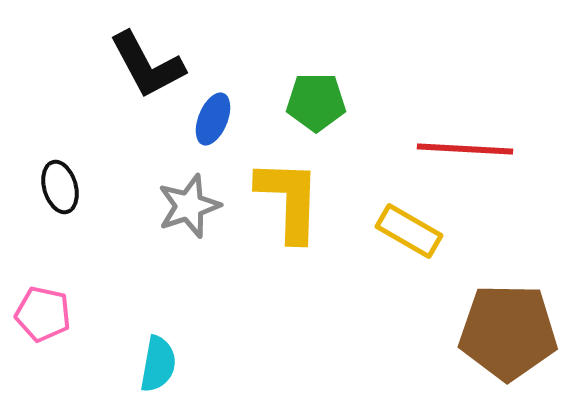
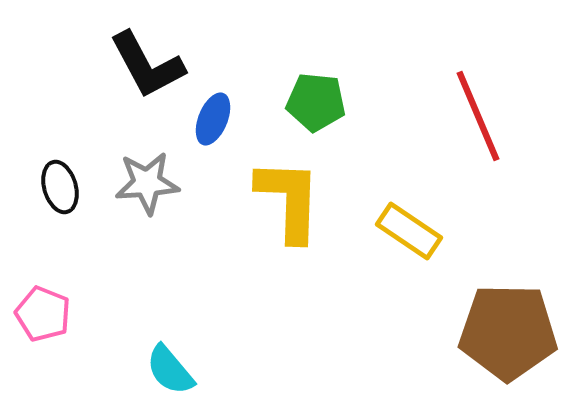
green pentagon: rotated 6 degrees clockwise
red line: moved 13 px right, 33 px up; rotated 64 degrees clockwise
gray star: moved 42 px left, 23 px up; rotated 14 degrees clockwise
yellow rectangle: rotated 4 degrees clockwise
pink pentagon: rotated 10 degrees clockwise
cyan semicircle: moved 12 px right, 6 px down; rotated 130 degrees clockwise
